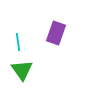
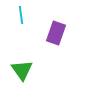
cyan line: moved 3 px right, 27 px up
